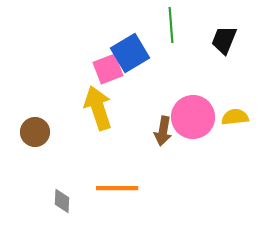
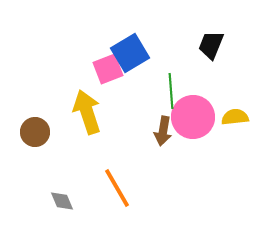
green line: moved 66 px down
black trapezoid: moved 13 px left, 5 px down
yellow arrow: moved 11 px left, 4 px down
orange line: rotated 60 degrees clockwise
gray diamond: rotated 25 degrees counterclockwise
